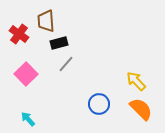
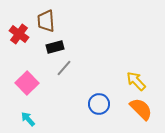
black rectangle: moved 4 px left, 4 px down
gray line: moved 2 px left, 4 px down
pink square: moved 1 px right, 9 px down
